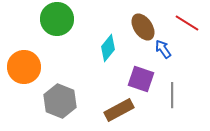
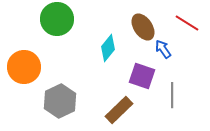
purple square: moved 1 px right, 3 px up
gray hexagon: rotated 12 degrees clockwise
brown rectangle: rotated 16 degrees counterclockwise
